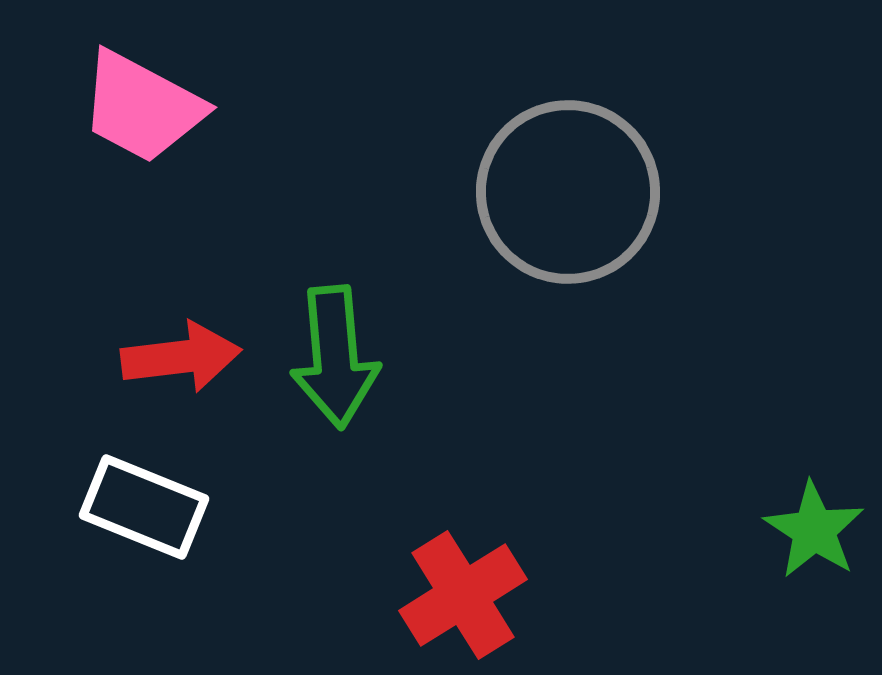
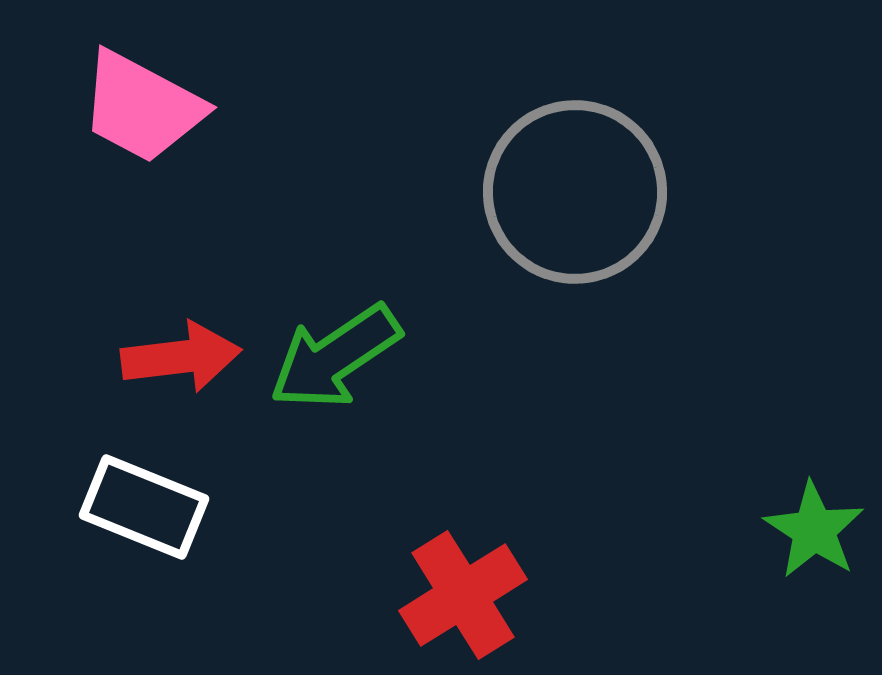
gray circle: moved 7 px right
green arrow: rotated 61 degrees clockwise
